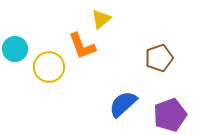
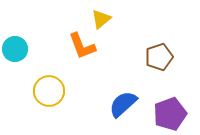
brown pentagon: moved 1 px up
yellow circle: moved 24 px down
purple pentagon: moved 1 px up
